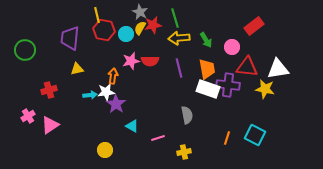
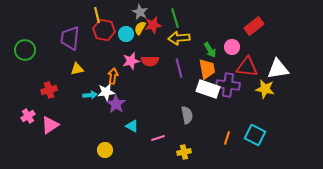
green arrow: moved 4 px right, 10 px down
